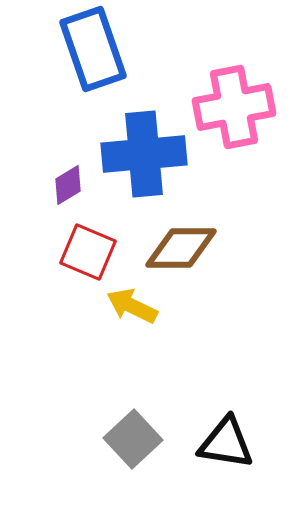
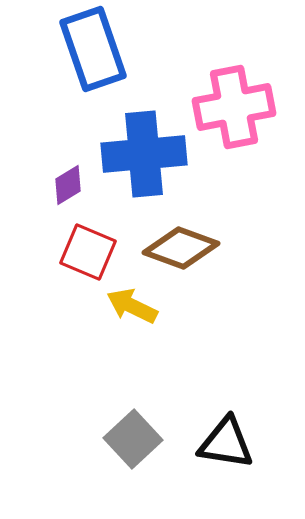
brown diamond: rotated 20 degrees clockwise
